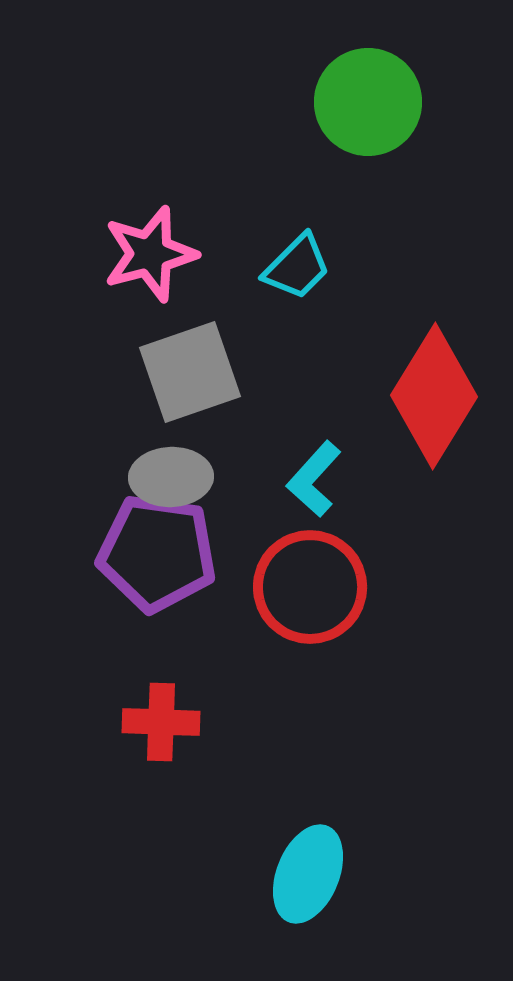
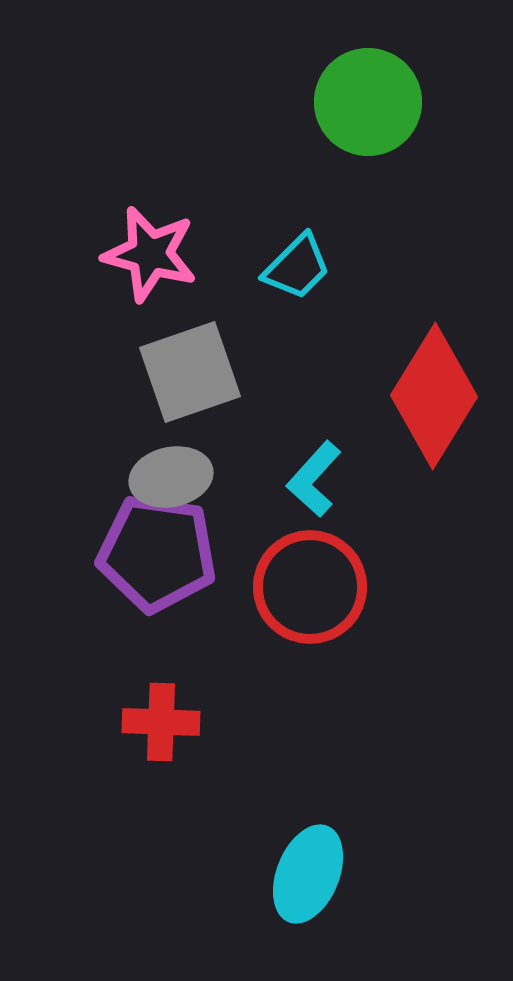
pink star: rotated 30 degrees clockwise
gray ellipse: rotated 10 degrees counterclockwise
